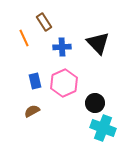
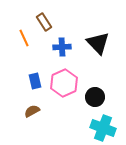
black circle: moved 6 px up
